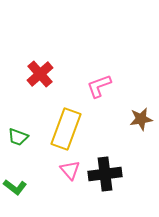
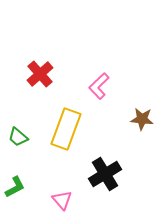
pink L-shape: rotated 24 degrees counterclockwise
brown star: moved 1 px right; rotated 15 degrees clockwise
green trapezoid: rotated 20 degrees clockwise
pink triangle: moved 8 px left, 30 px down
black cross: rotated 24 degrees counterclockwise
green L-shape: rotated 65 degrees counterclockwise
